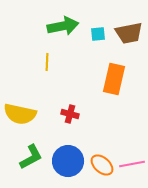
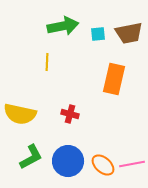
orange ellipse: moved 1 px right
